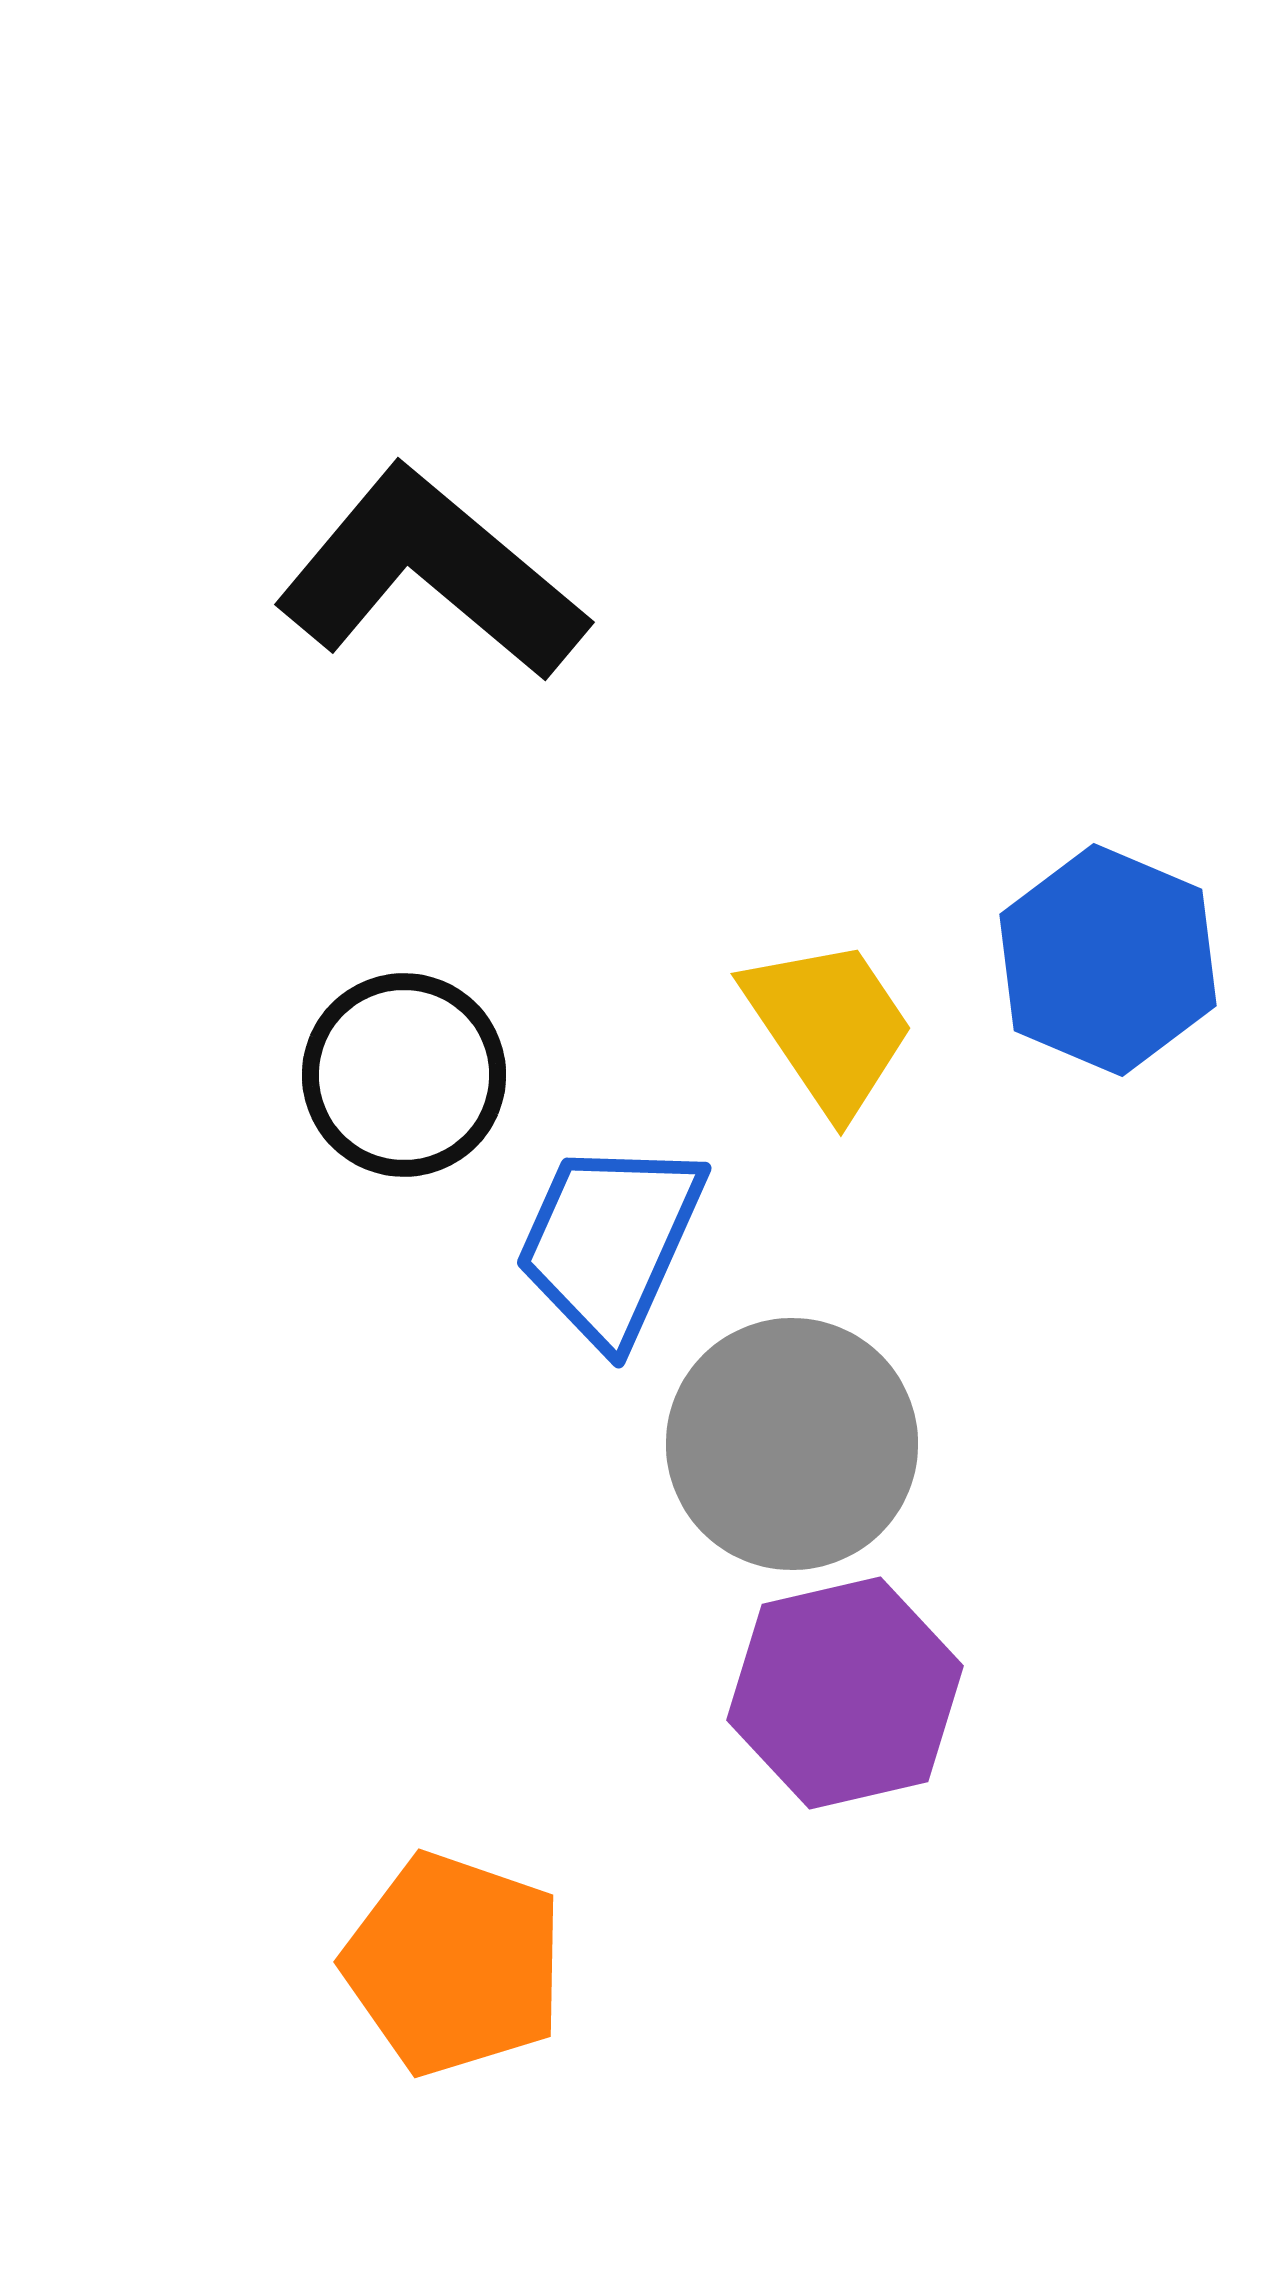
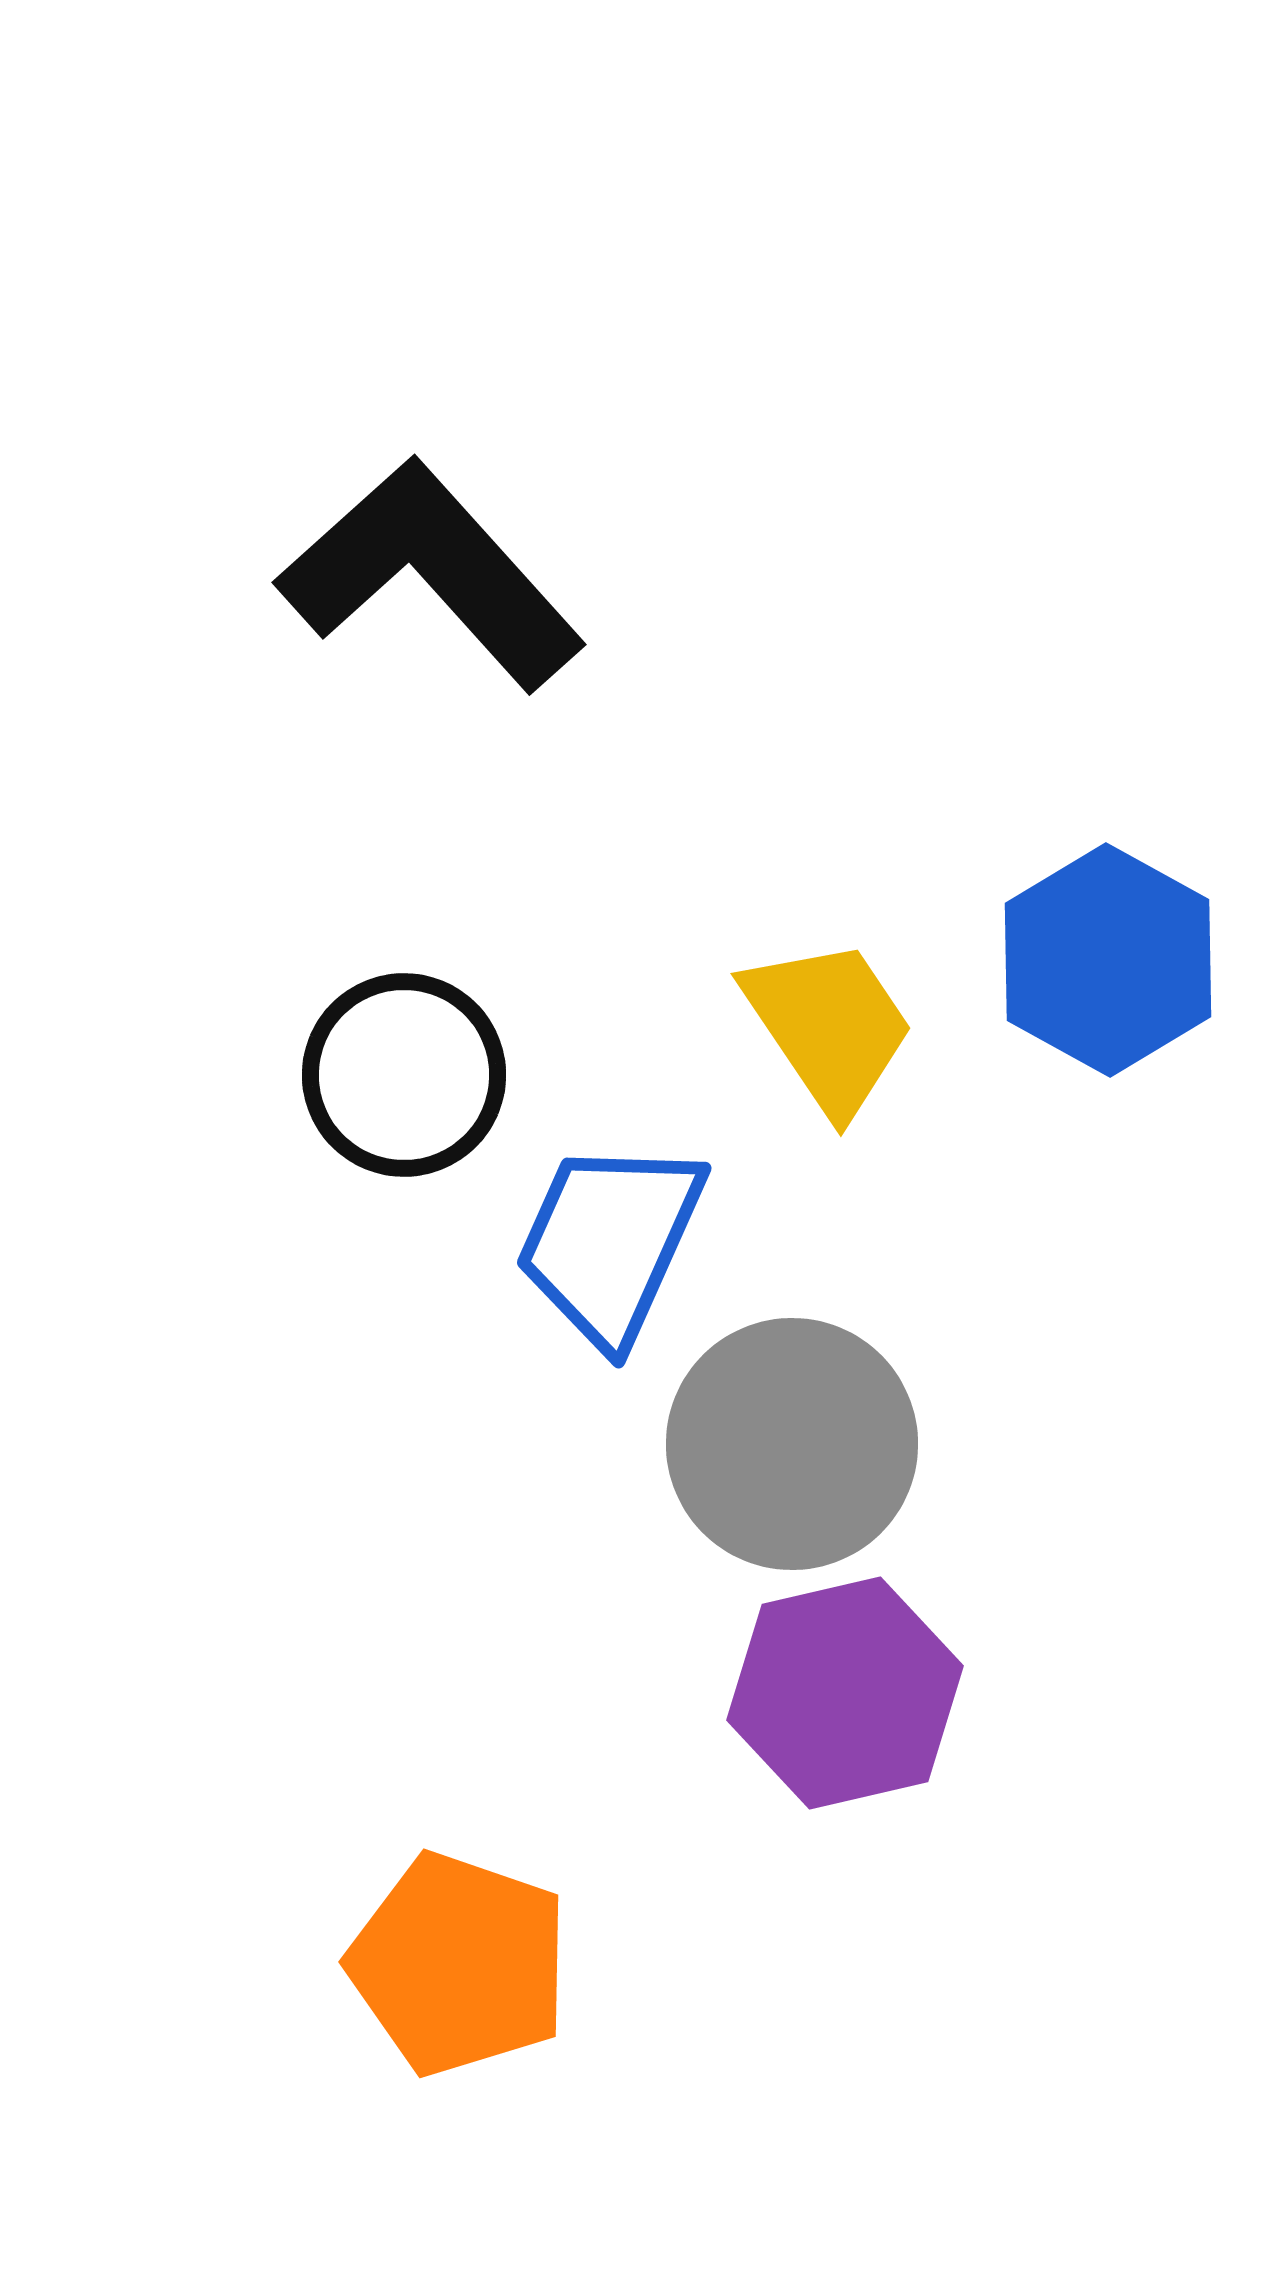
black L-shape: rotated 8 degrees clockwise
blue hexagon: rotated 6 degrees clockwise
orange pentagon: moved 5 px right
